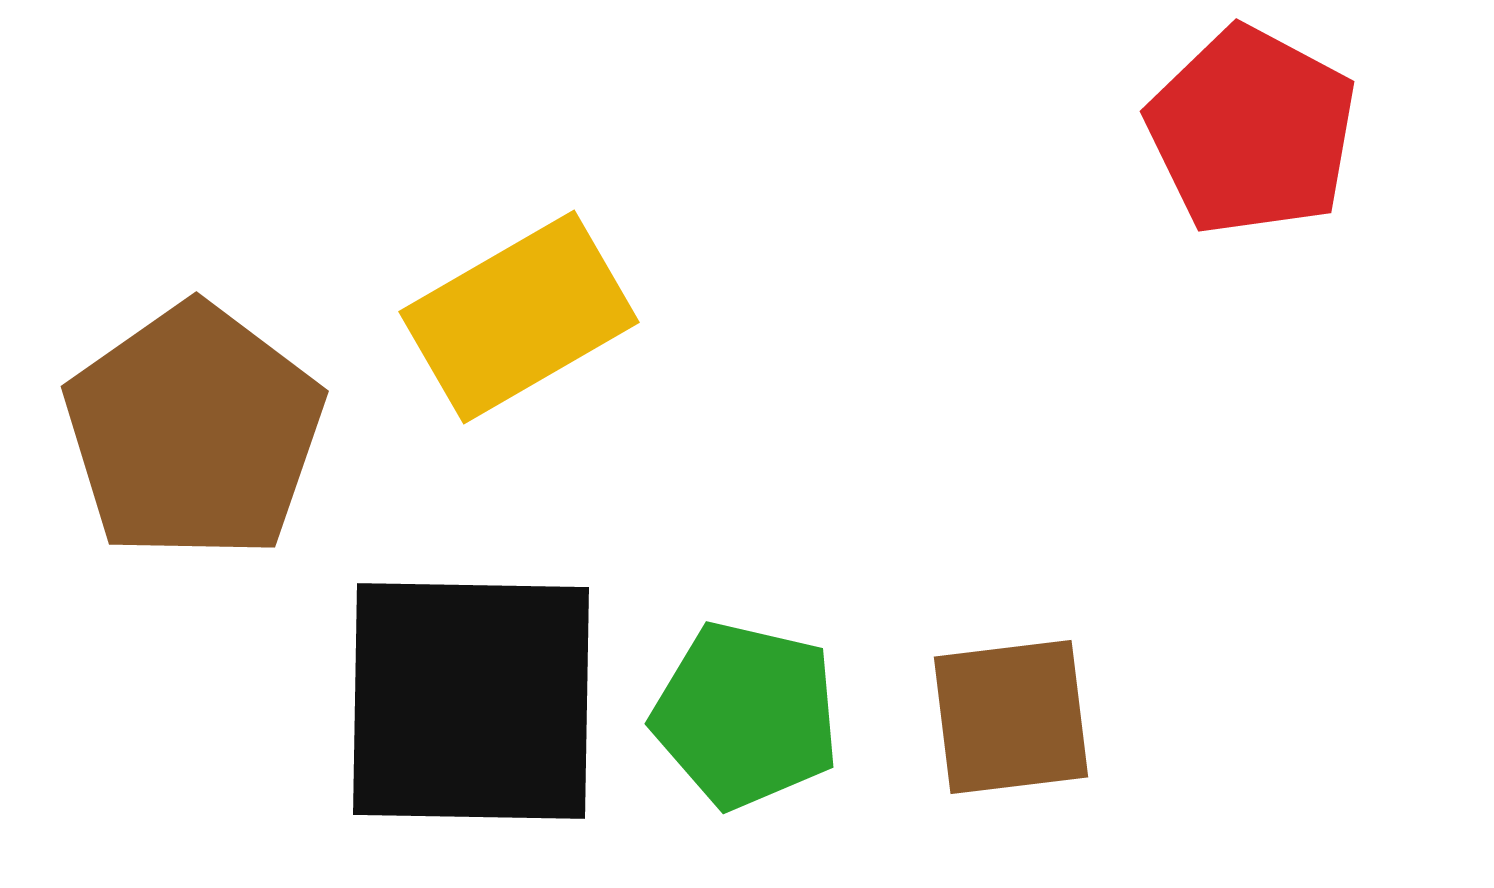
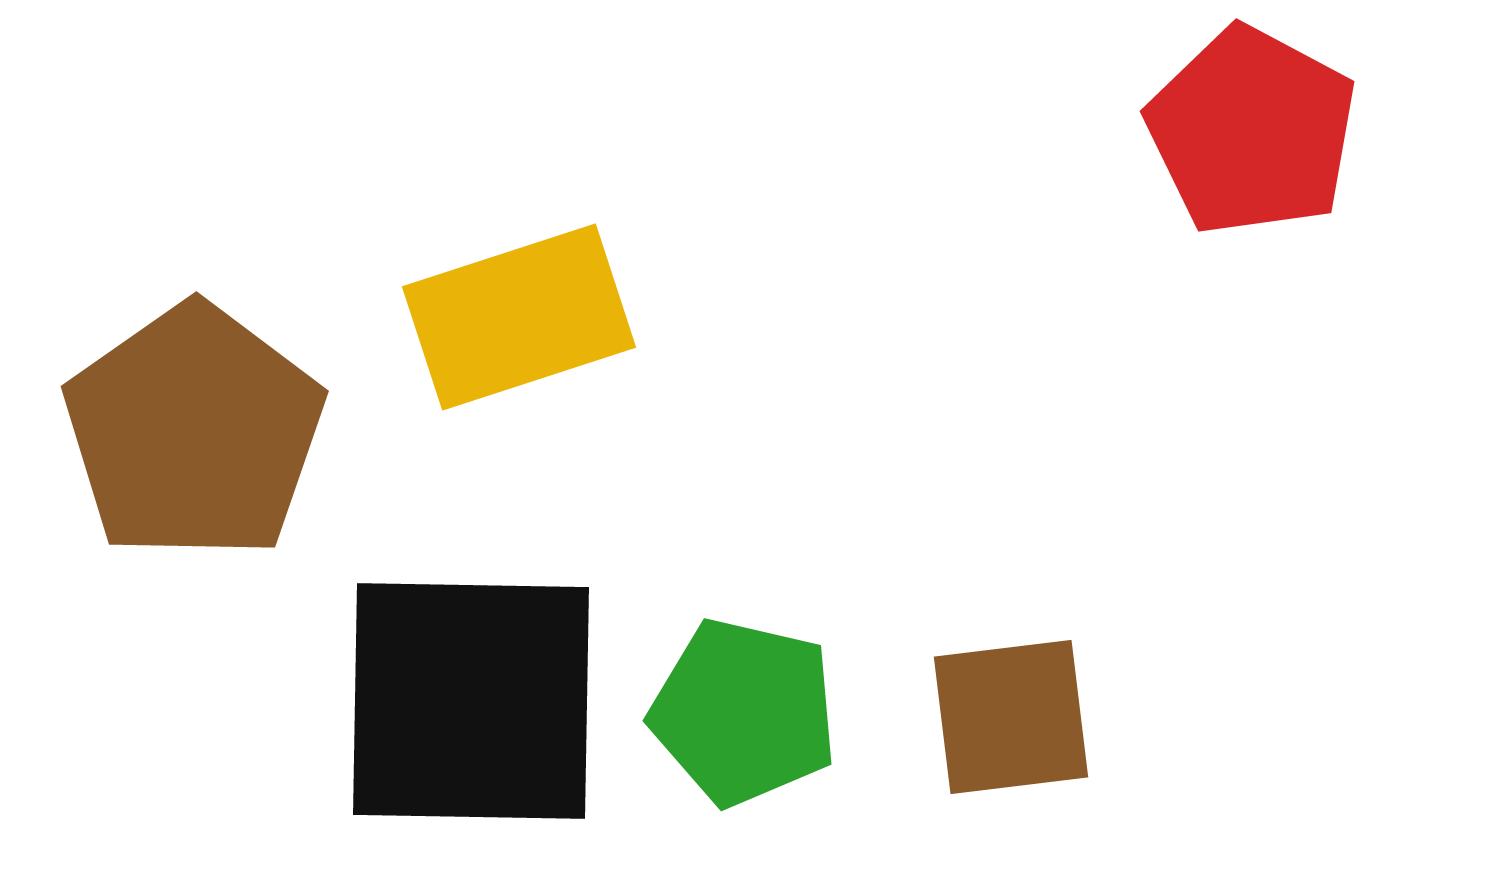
yellow rectangle: rotated 12 degrees clockwise
green pentagon: moved 2 px left, 3 px up
